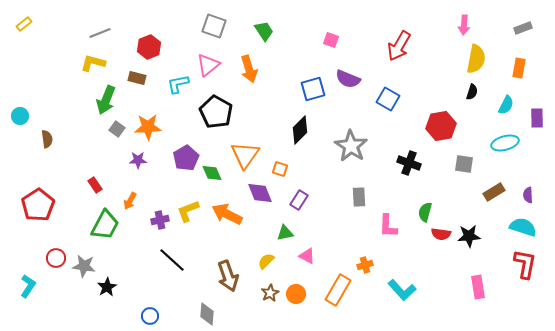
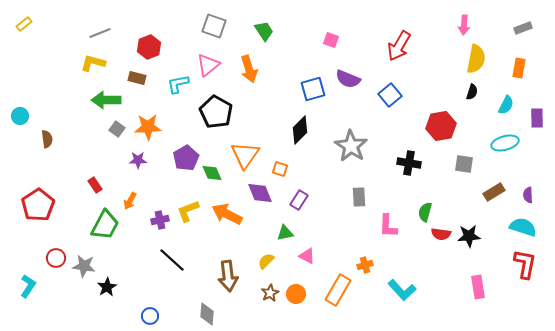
blue square at (388, 99): moved 2 px right, 4 px up; rotated 20 degrees clockwise
green arrow at (106, 100): rotated 68 degrees clockwise
black cross at (409, 163): rotated 10 degrees counterclockwise
brown arrow at (228, 276): rotated 12 degrees clockwise
